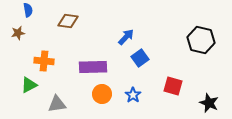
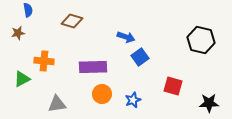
brown diamond: moved 4 px right; rotated 10 degrees clockwise
blue arrow: rotated 66 degrees clockwise
blue square: moved 1 px up
green triangle: moved 7 px left, 6 px up
blue star: moved 5 px down; rotated 14 degrees clockwise
black star: rotated 24 degrees counterclockwise
